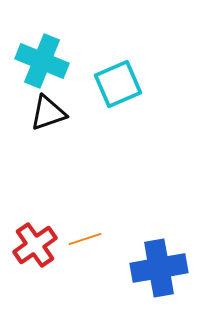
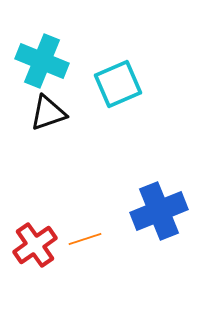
blue cross: moved 57 px up; rotated 12 degrees counterclockwise
